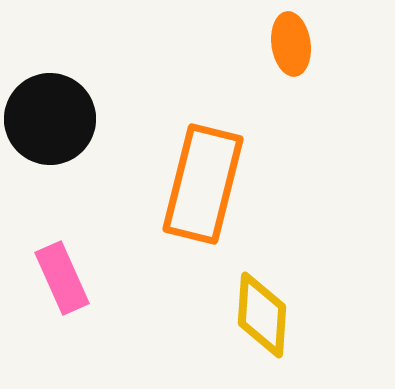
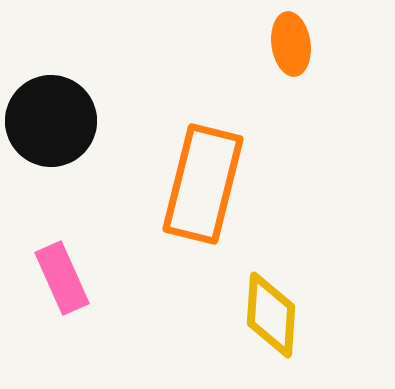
black circle: moved 1 px right, 2 px down
yellow diamond: moved 9 px right
